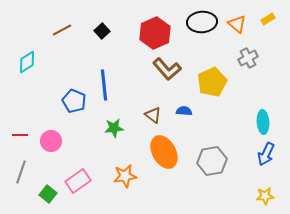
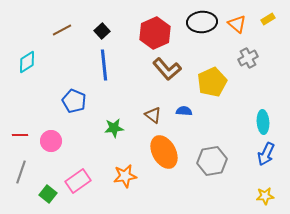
blue line: moved 20 px up
